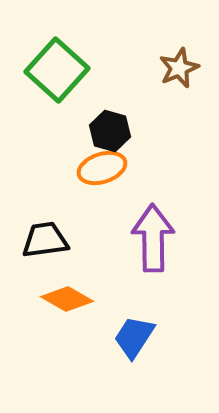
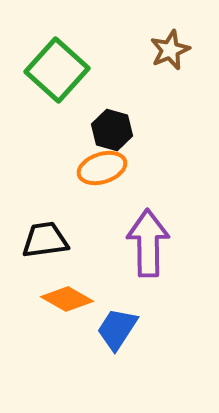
brown star: moved 9 px left, 18 px up
black hexagon: moved 2 px right, 1 px up
purple arrow: moved 5 px left, 5 px down
blue trapezoid: moved 17 px left, 8 px up
